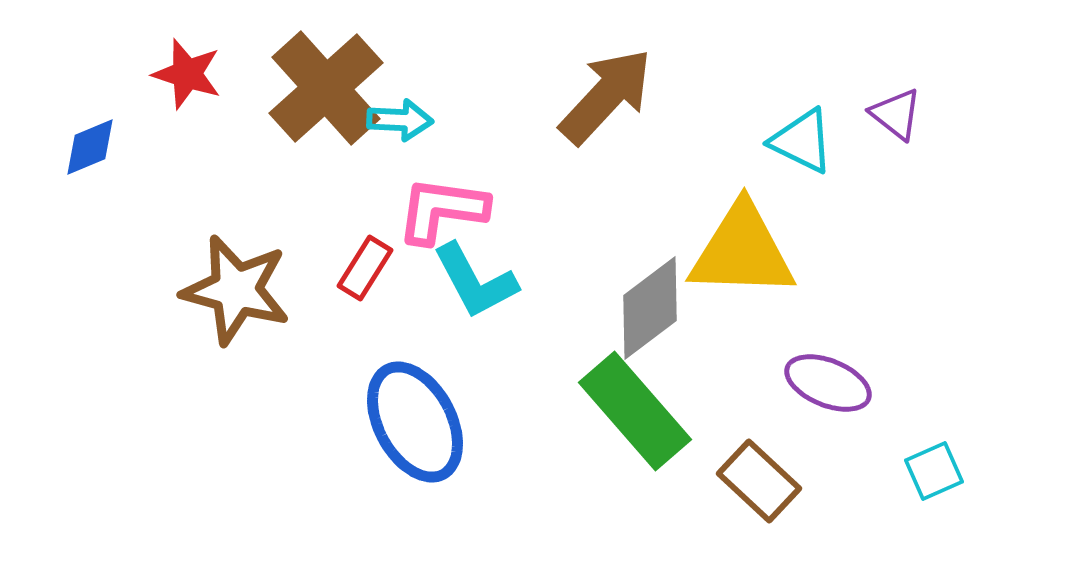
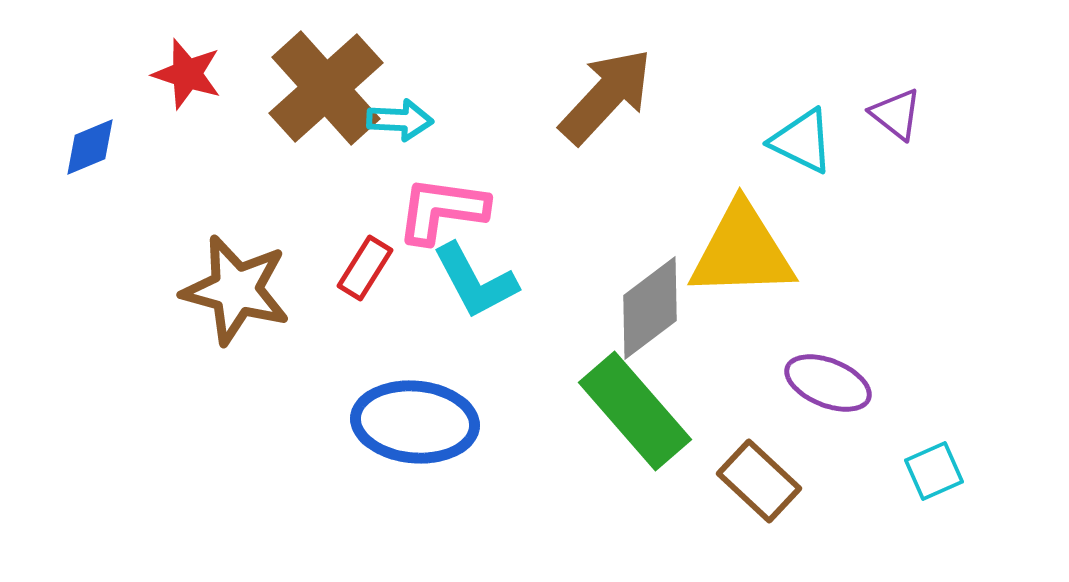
yellow triangle: rotated 4 degrees counterclockwise
blue ellipse: rotated 57 degrees counterclockwise
